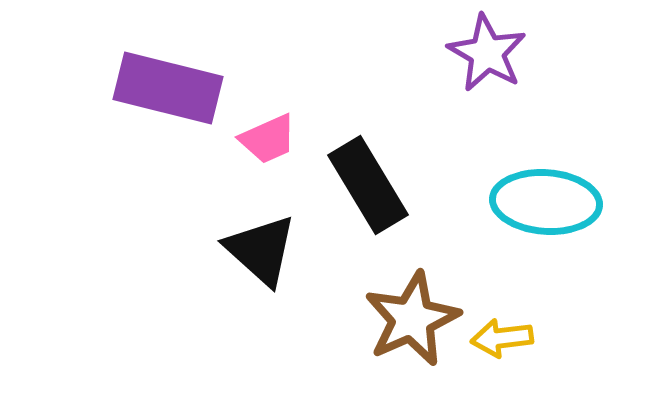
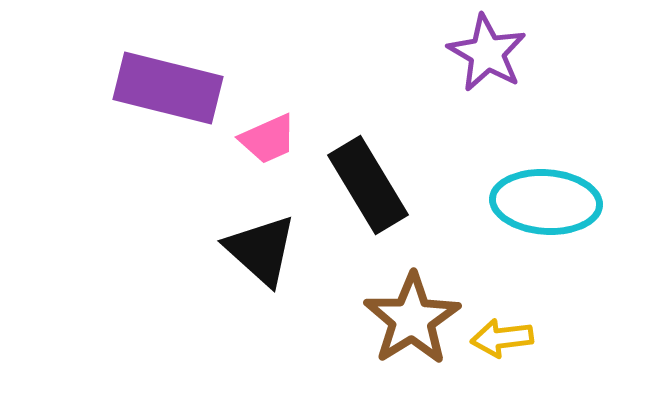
brown star: rotated 8 degrees counterclockwise
